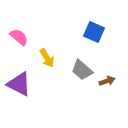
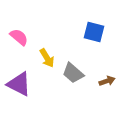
blue square: rotated 10 degrees counterclockwise
gray trapezoid: moved 9 px left, 3 px down
